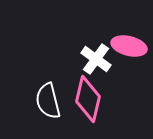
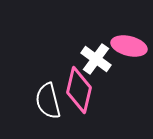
pink diamond: moved 9 px left, 9 px up
